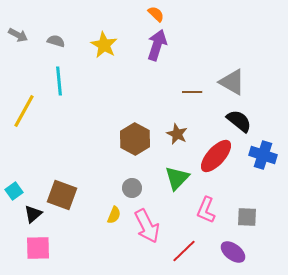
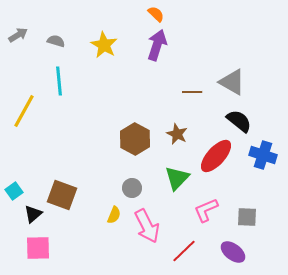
gray arrow: rotated 60 degrees counterclockwise
pink L-shape: rotated 44 degrees clockwise
